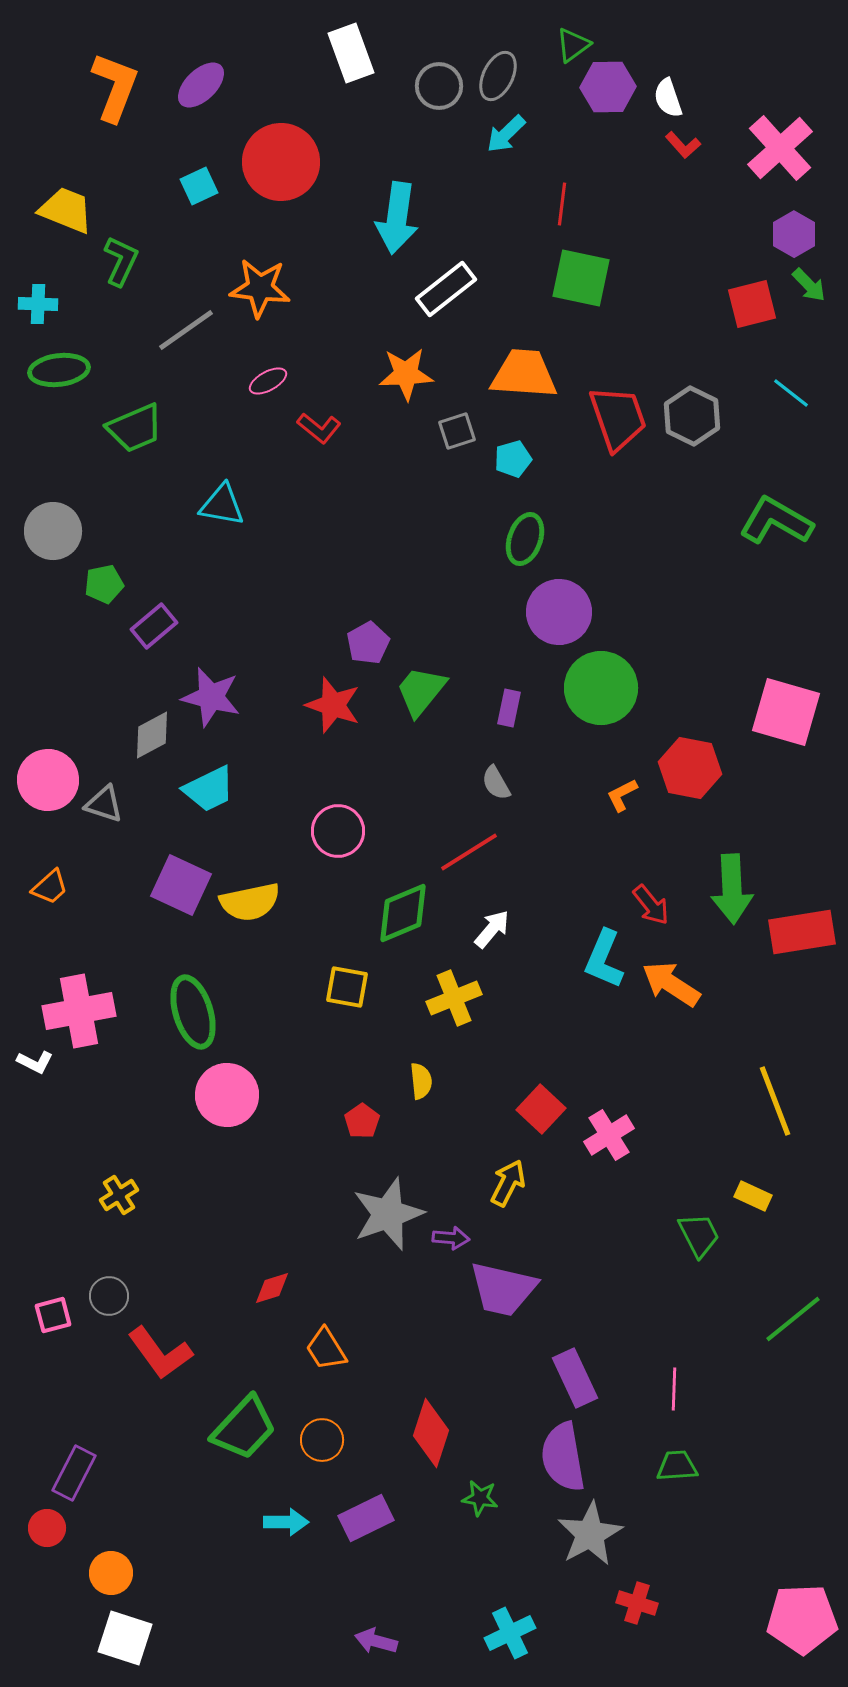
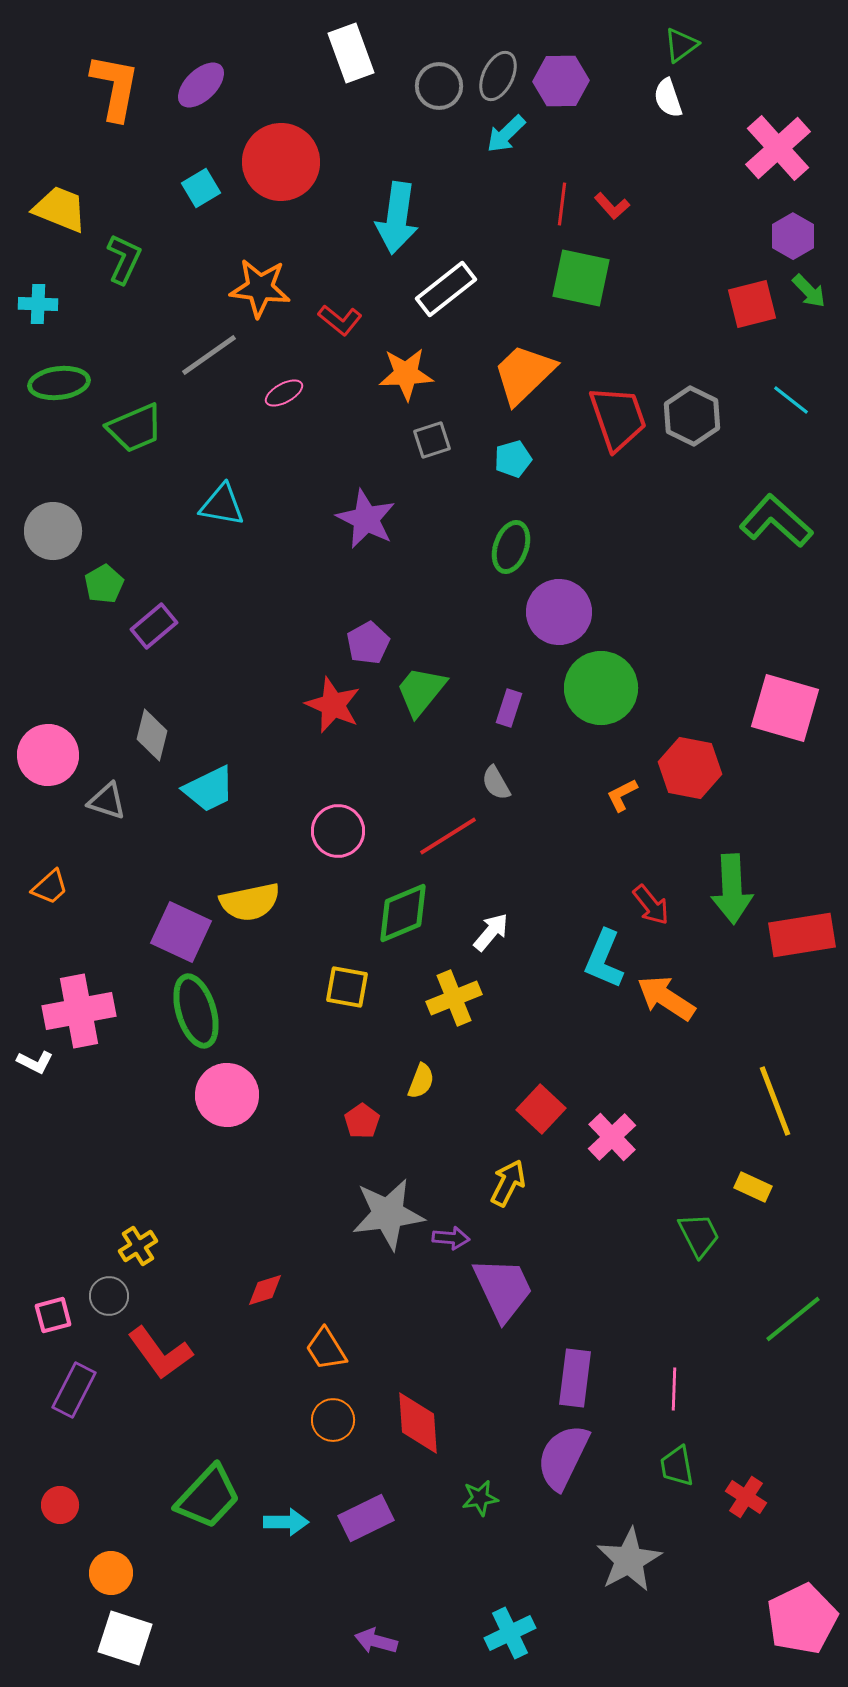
green triangle at (573, 45): moved 108 px right
orange L-shape at (115, 87): rotated 10 degrees counterclockwise
purple hexagon at (608, 87): moved 47 px left, 6 px up
red L-shape at (683, 145): moved 71 px left, 61 px down
pink cross at (780, 148): moved 2 px left
cyan square at (199, 186): moved 2 px right, 2 px down; rotated 6 degrees counterclockwise
yellow trapezoid at (66, 210): moved 6 px left, 1 px up
purple hexagon at (794, 234): moved 1 px left, 2 px down
green L-shape at (121, 261): moved 3 px right, 2 px up
green arrow at (809, 285): moved 6 px down
gray line at (186, 330): moved 23 px right, 25 px down
green ellipse at (59, 370): moved 13 px down
orange trapezoid at (524, 374): rotated 48 degrees counterclockwise
pink ellipse at (268, 381): moved 16 px right, 12 px down
cyan line at (791, 393): moved 7 px down
red L-shape at (319, 428): moved 21 px right, 108 px up
gray square at (457, 431): moved 25 px left, 9 px down
green L-shape at (776, 521): rotated 12 degrees clockwise
green ellipse at (525, 539): moved 14 px left, 8 px down
green pentagon at (104, 584): rotated 18 degrees counterclockwise
purple star at (211, 697): moved 155 px right, 178 px up; rotated 12 degrees clockwise
red star at (333, 705): rotated 4 degrees clockwise
purple rectangle at (509, 708): rotated 6 degrees clockwise
pink square at (786, 712): moved 1 px left, 4 px up
gray diamond at (152, 735): rotated 48 degrees counterclockwise
pink circle at (48, 780): moved 25 px up
gray triangle at (104, 804): moved 3 px right, 3 px up
red line at (469, 852): moved 21 px left, 16 px up
purple square at (181, 885): moved 47 px down
white arrow at (492, 929): moved 1 px left, 3 px down
red rectangle at (802, 932): moved 3 px down
orange arrow at (671, 984): moved 5 px left, 14 px down
green ellipse at (193, 1012): moved 3 px right, 1 px up
yellow semicircle at (421, 1081): rotated 27 degrees clockwise
pink cross at (609, 1135): moved 3 px right, 2 px down; rotated 12 degrees counterclockwise
yellow cross at (119, 1195): moved 19 px right, 51 px down
yellow rectangle at (753, 1196): moved 9 px up
gray star at (388, 1214): rotated 12 degrees clockwise
red diamond at (272, 1288): moved 7 px left, 2 px down
purple trapezoid at (503, 1289): rotated 128 degrees counterclockwise
purple rectangle at (575, 1378): rotated 32 degrees clockwise
green trapezoid at (244, 1428): moved 36 px left, 69 px down
red diamond at (431, 1433): moved 13 px left, 10 px up; rotated 22 degrees counterclockwise
orange circle at (322, 1440): moved 11 px right, 20 px up
purple semicircle at (563, 1457): rotated 36 degrees clockwise
green trapezoid at (677, 1466): rotated 96 degrees counterclockwise
purple rectangle at (74, 1473): moved 83 px up
green star at (480, 1498): rotated 18 degrees counterclockwise
red circle at (47, 1528): moved 13 px right, 23 px up
gray star at (590, 1534): moved 39 px right, 26 px down
red cross at (637, 1603): moved 109 px right, 106 px up; rotated 15 degrees clockwise
pink pentagon at (802, 1619): rotated 24 degrees counterclockwise
